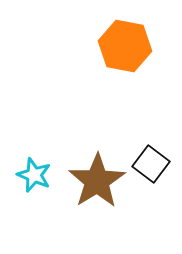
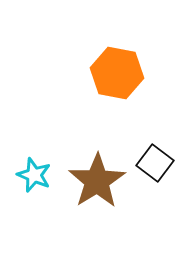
orange hexagon: moved 8 px left, 27 px down
black square: moved 4 px right, 1 px up
